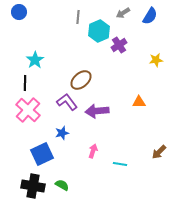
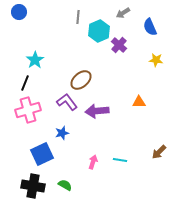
blue semicircle: moved 11 px down; rotated 126 degrees clockwise
purple cross: rotated 14 degrees counterclockwise
yellow star: rotated 16 degrees clockwise
black line: rotated 21 degrees clockwise
pink cross: rotated 30 degrees clockwise
pink arrow: moved 11 px down
cyan line: moved 4 px up
green semicircle: moved 3 px right
